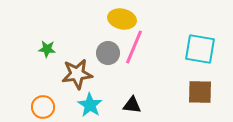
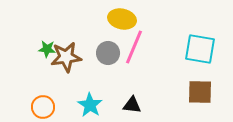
brown star: moved 11 px left, 17 px up
